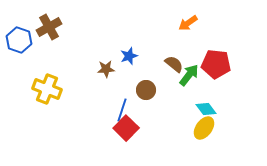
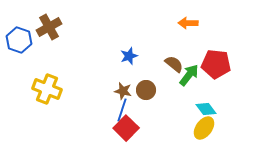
orange arrow: rotated 36 degrees clockwise
brown star: moved 17 px right, 22 px down; rotated 18 degrees clockwise
